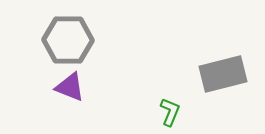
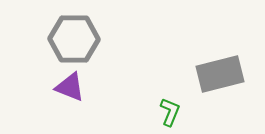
gray hexagon: moved 6 px right, 1 px up
gray rectangle: moved 3 px left
